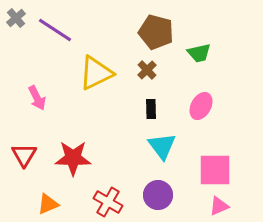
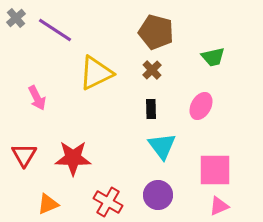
green trapezoid: moved 14 px right, 4 px down
brown cross: moved 5 px right
